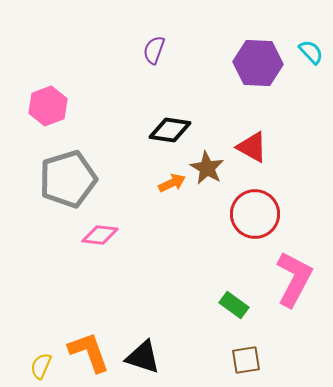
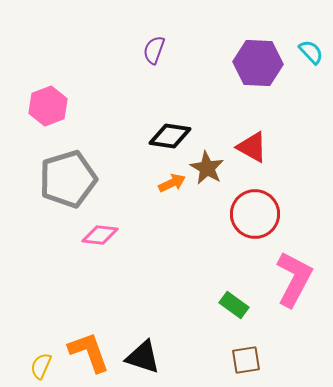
black diamond: moved 6 px down
